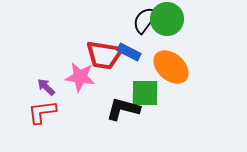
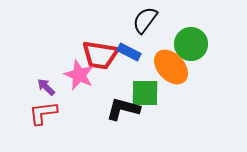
green circle: moved 24 px right, 25 px down
red trapezoid: moved 4 px left
orange ellipse: rotated 6 degrees clockwise
pink star: moved 1 px left, 2 px up; rotated 16 degrees clockwise
red L-shape: moved 1 px right, 1 px down
